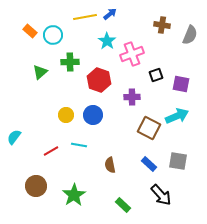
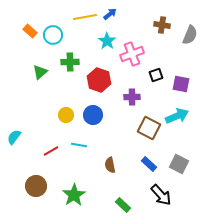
gray square: moved 1 px right, 3 px down; rotated 18 degrees clockwise
